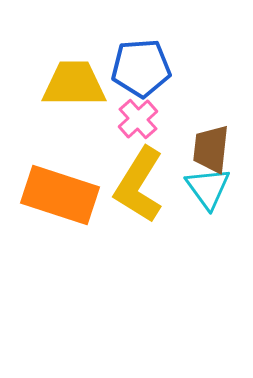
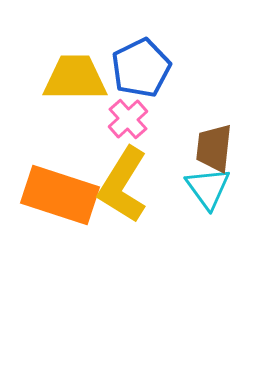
blue pentagon: rotated 22 degrees counterclockwise
yellow trapezoid: moved 1 px right, 6 px up
pink cross: moved 10 px left
brown trapezoid: moved 3 px right, 1 px up
yellow L-shape: moved 16 px left
